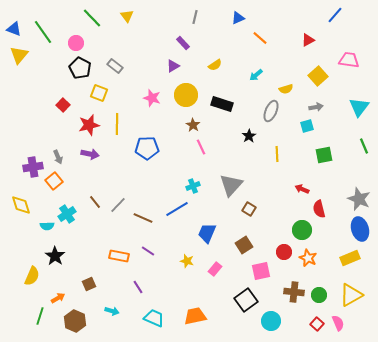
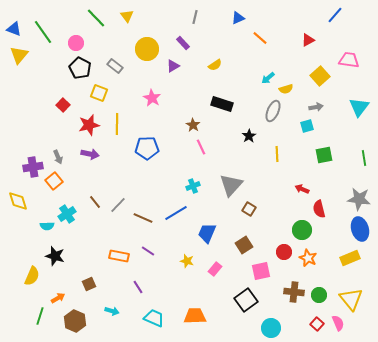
green line at (92, 18): moved 4 px right
cyan arrow at (256, 75): moved 12 px right, 3 px down
yellow square at (318, 76): moved 2 px right
yellow circle at (186, 95): moved 39 px left, 46 px up
pink star at (152, 98): rotated 12 degrees clockwise
gray ellipse at (271, 111): moved 2 px right
green line at (364, 146): moved 12 px down; rotated 14 degrees clockwise
gray star at (359, 199): rotated 15 degrees counterclockwise
yellow diamond at (21, 205): moved 3 px left, 4 px up
blue line at (177, 209): moved 1 px left, 4 px down
black star at (55, 256): rotated 18 degrees counterclockwise
yellow triangle at (351, 295): moved 4 px down; rotated 40 degrees counterclockwise
orange trapezoid at (195, 316): rotated 10 degrees clockwise
cyan circle at (271, 321): moved 7 px down
